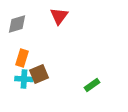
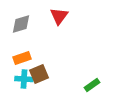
gray diamond: moved 4 px right
orange rectangle: rotated 54 degrees clockwise
